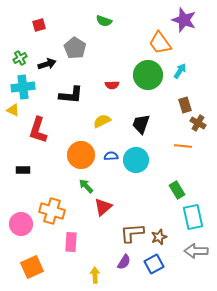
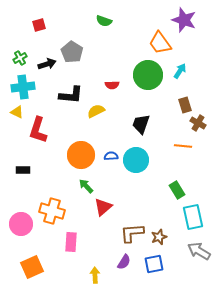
gray pentagon: moved 3 px left, 4 px down
yellow triangle: moved 4 px right, 2 px down
yellow semicircle: moved 6 px left, 10 px up
gray arrow: moved 3 px right; rotated 30 degrees clockwise
blue square: rotated 18 degrees clockwise
